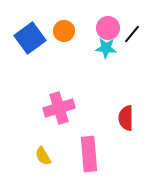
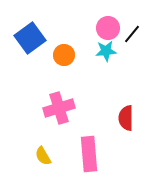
orange circle: moved 24 px down
cyan star: moved 3 px down; rotated 10 degrees counterclockwise
